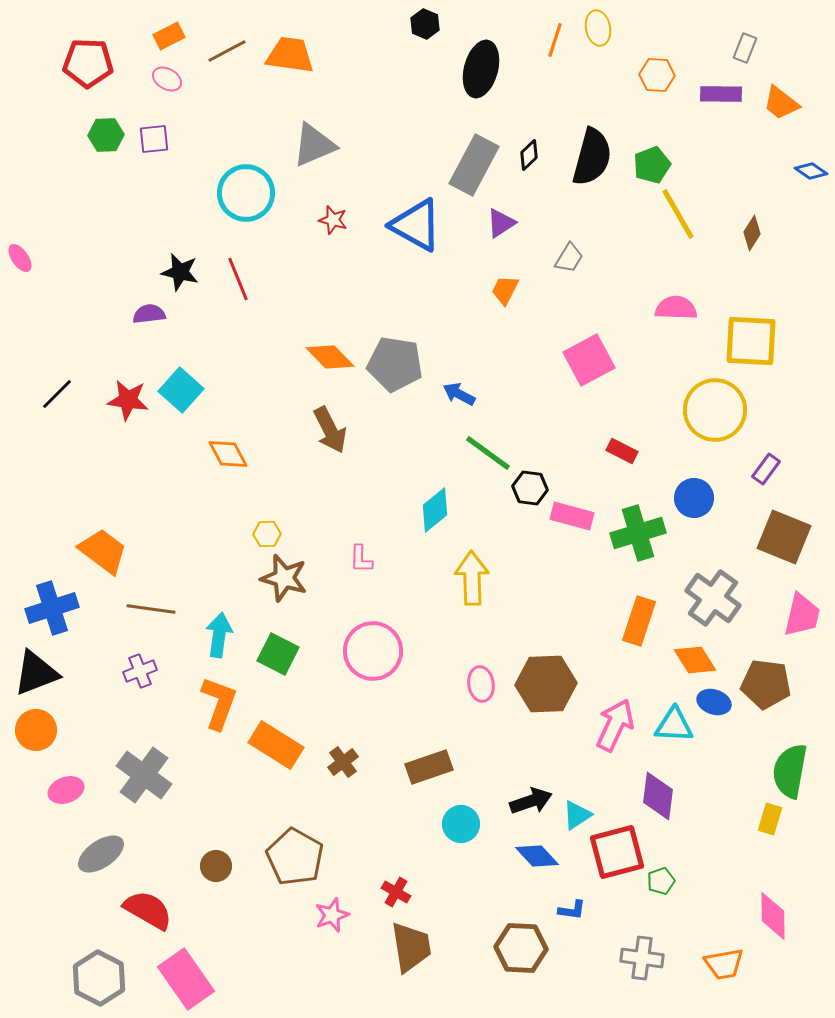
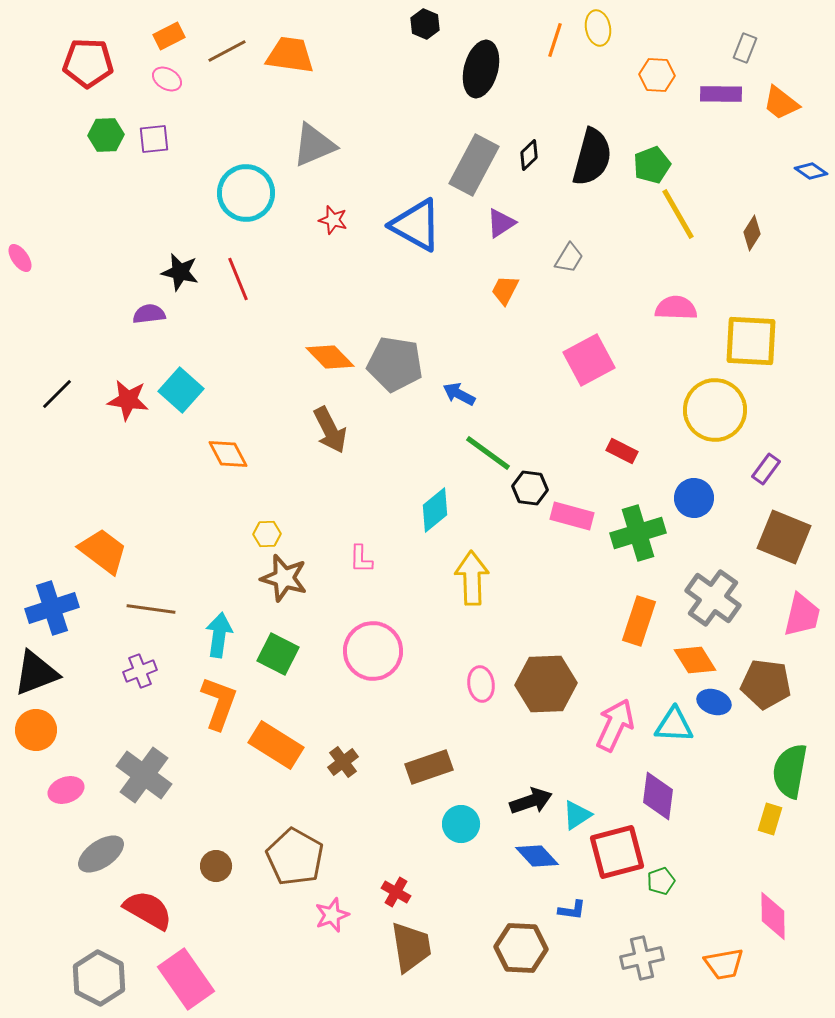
gray cross at (642, 958): rotated 21 degrees counterclockwise
